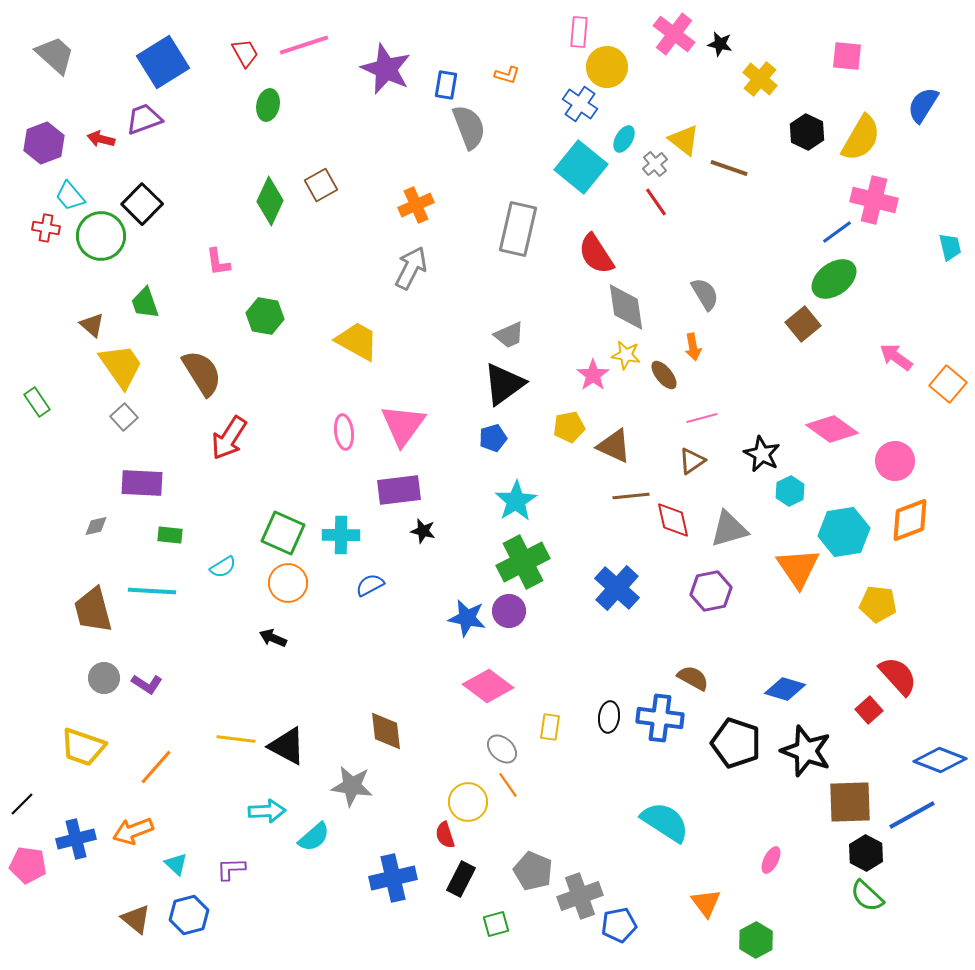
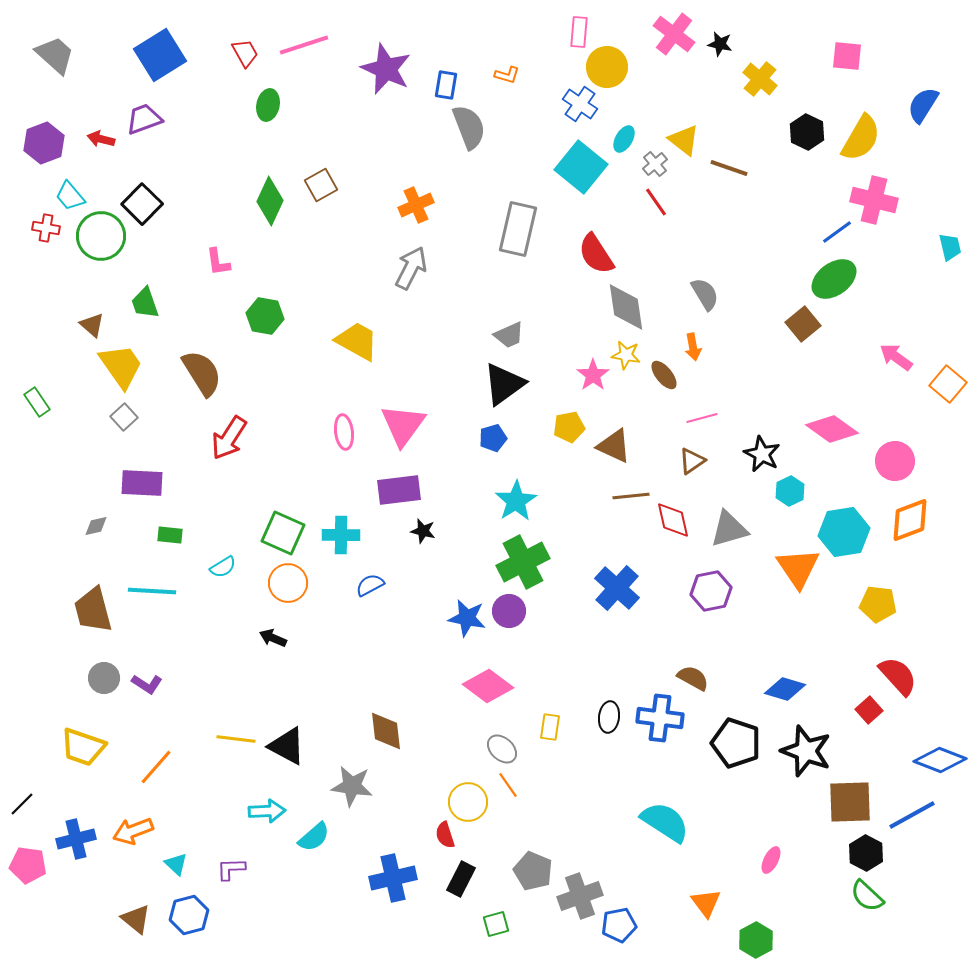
blue square at (163, 62): moved 3 px left, 7 px up
